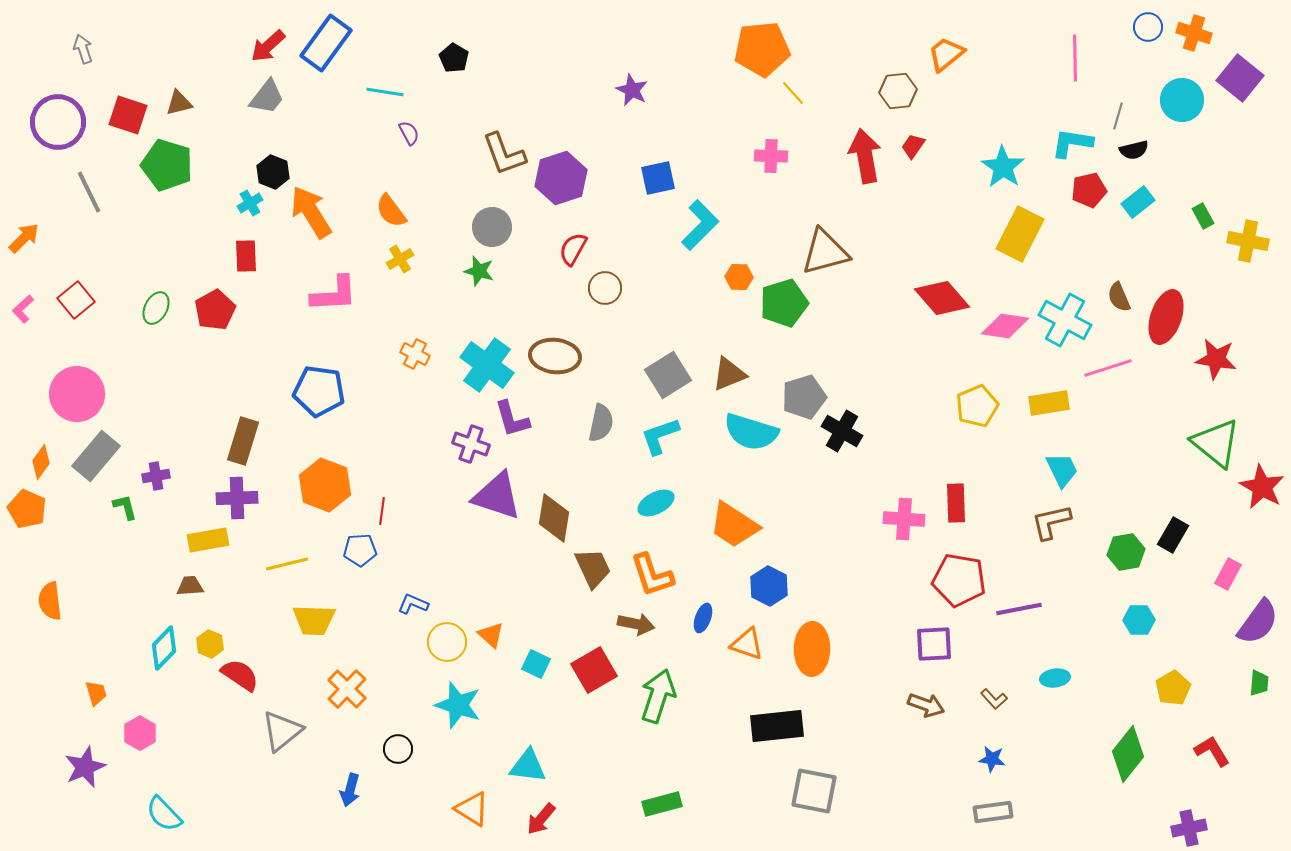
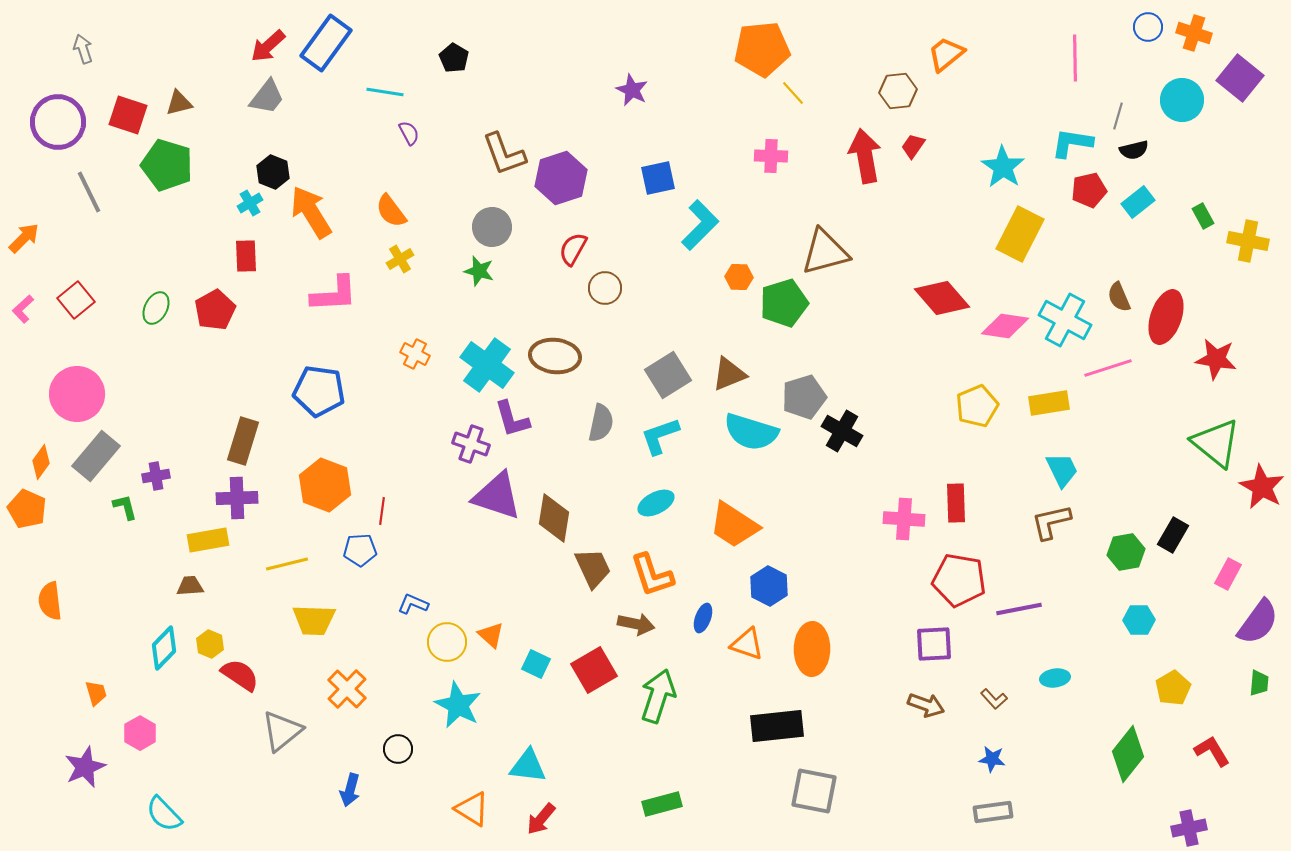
cyan star at (458, 705): rotated 9 degrees clockwise
